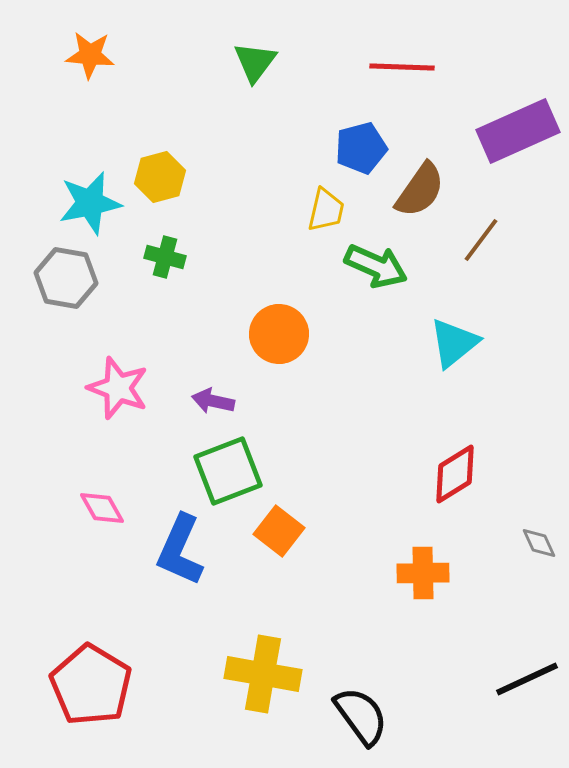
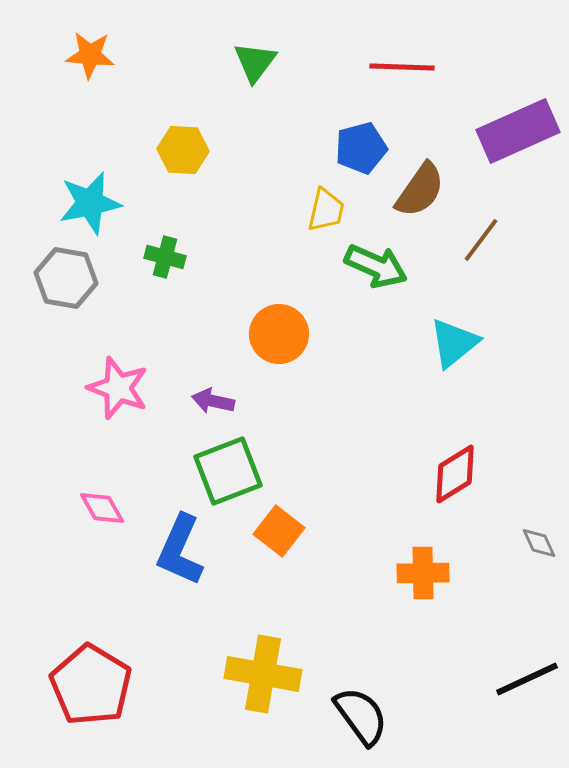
yellow hexagon: moved 23 px right, 27 px up; rotated 18 degrees clockwise
